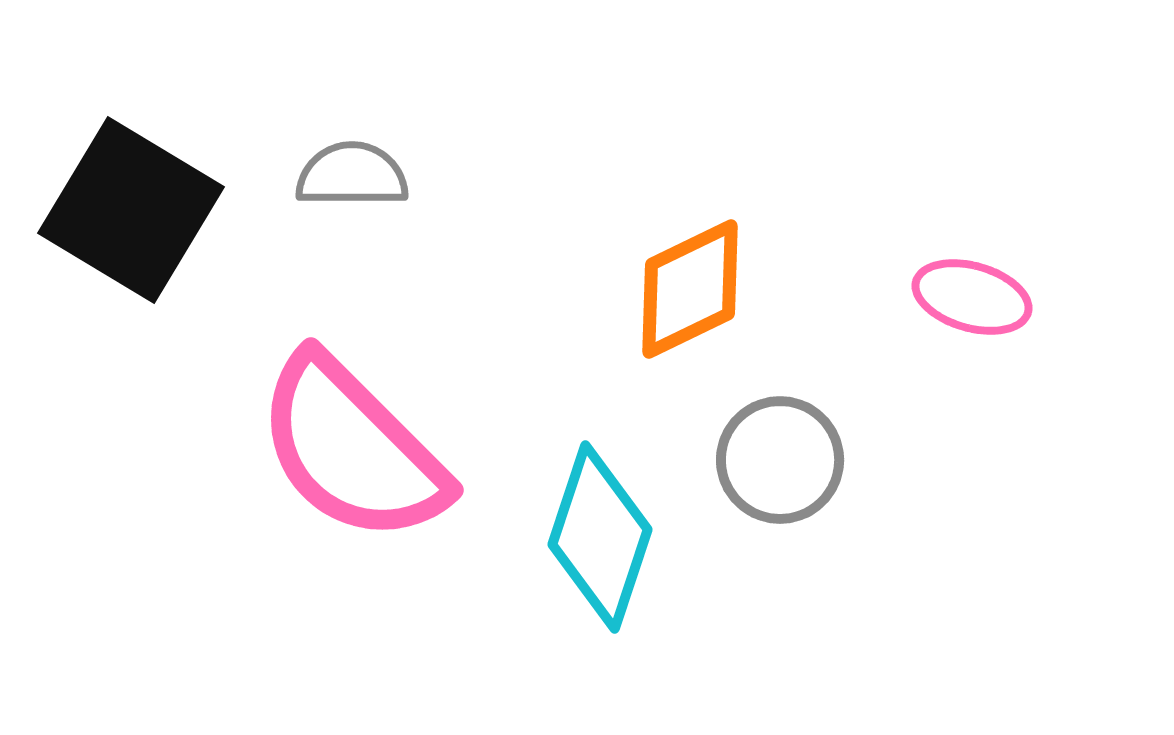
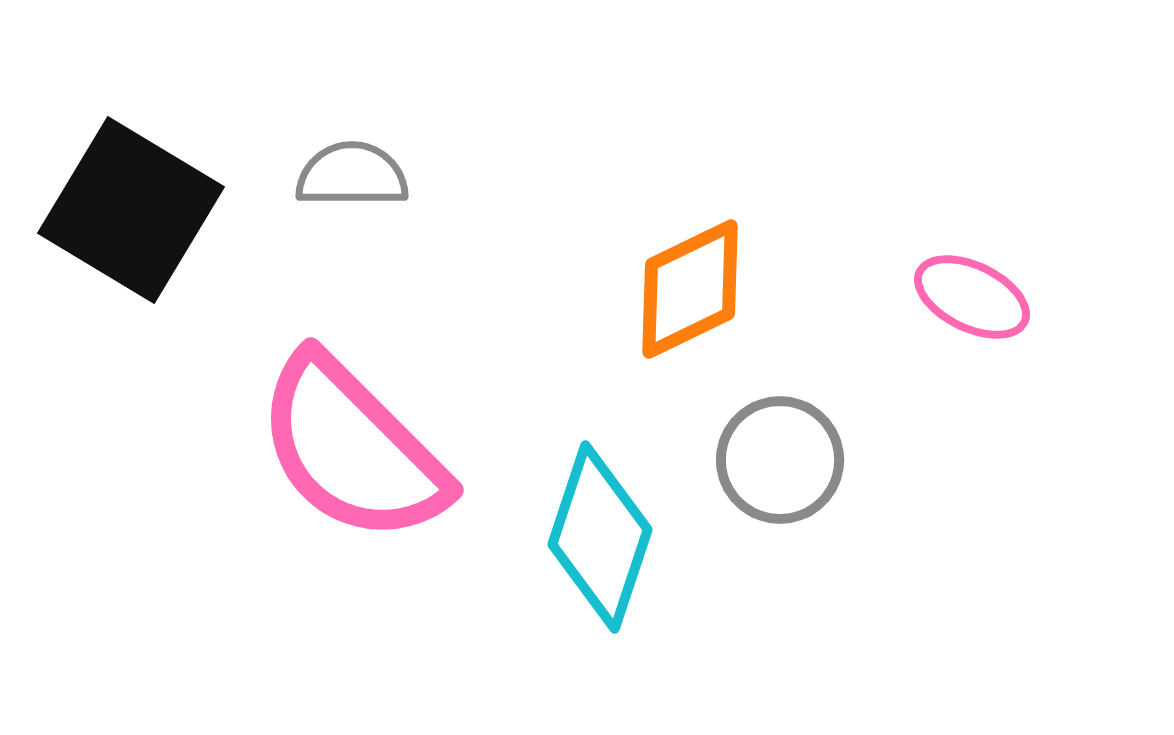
pink ellipse: rotated 10 degrees clockwise
